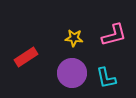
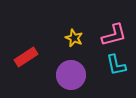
yellow star: rotated 18 degrees clockwise
purple circle: moved 1 px left, 2 px down
cyan L-shape: moved 10 px right, 13 px up
